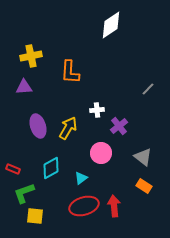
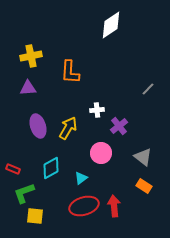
purple triangle: moved 4 px right, 1 px down
